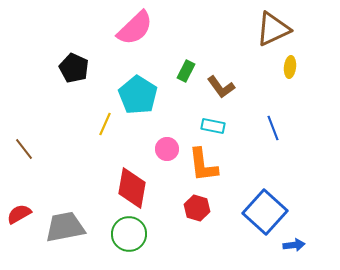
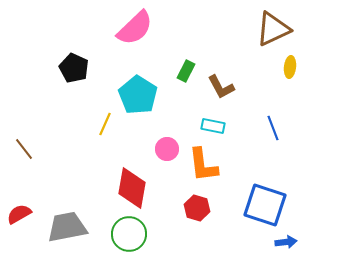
brown L-shape: rotated 8 degrees clockwise
blue square: moved 7 px up; rotated 24 degrees counterclockwise
gray trapezoid: moved 2 px right
blue arrow: moved 8 px left, 3 px up
